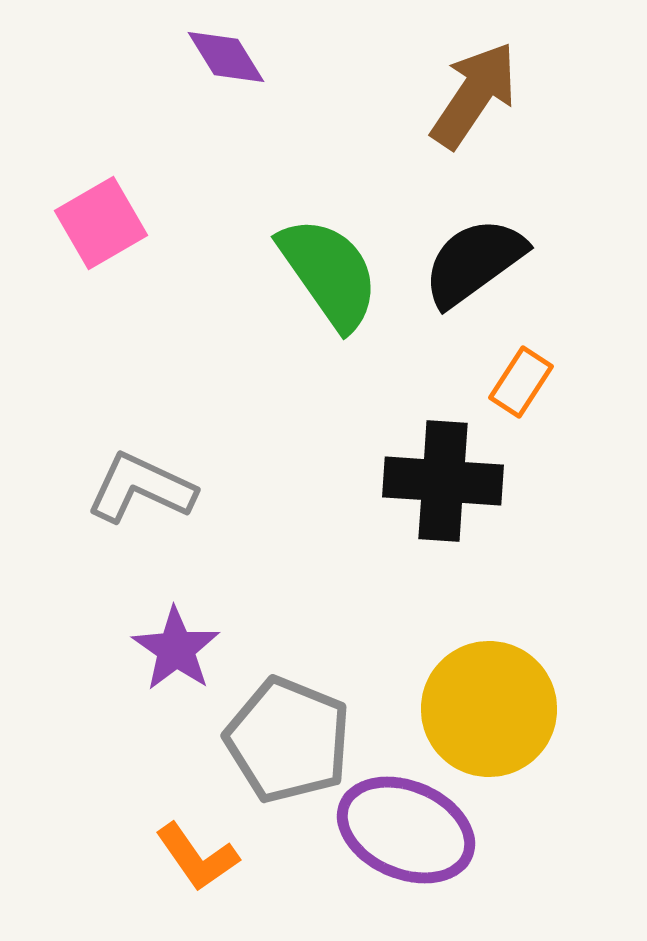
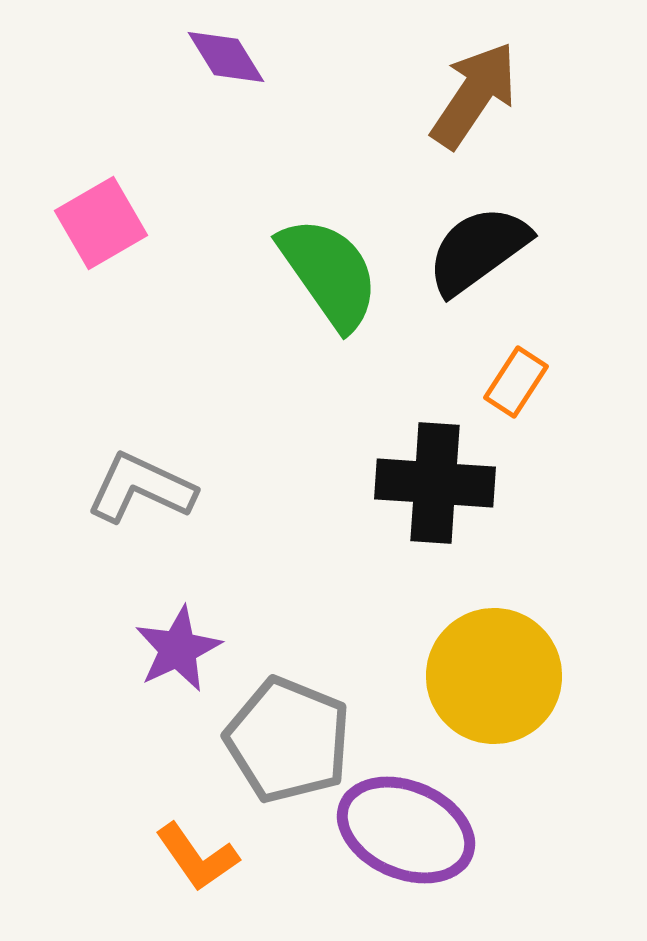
black semicircle: moved 4 px right, 12 px up
orange rectangle: moved 5 px left
black cross: moved 8 px left, 2 px down
purple star: moved 2 px right; rotated 12 degrees clockwise
yellow circle: moved 5 px right, 33 px up
